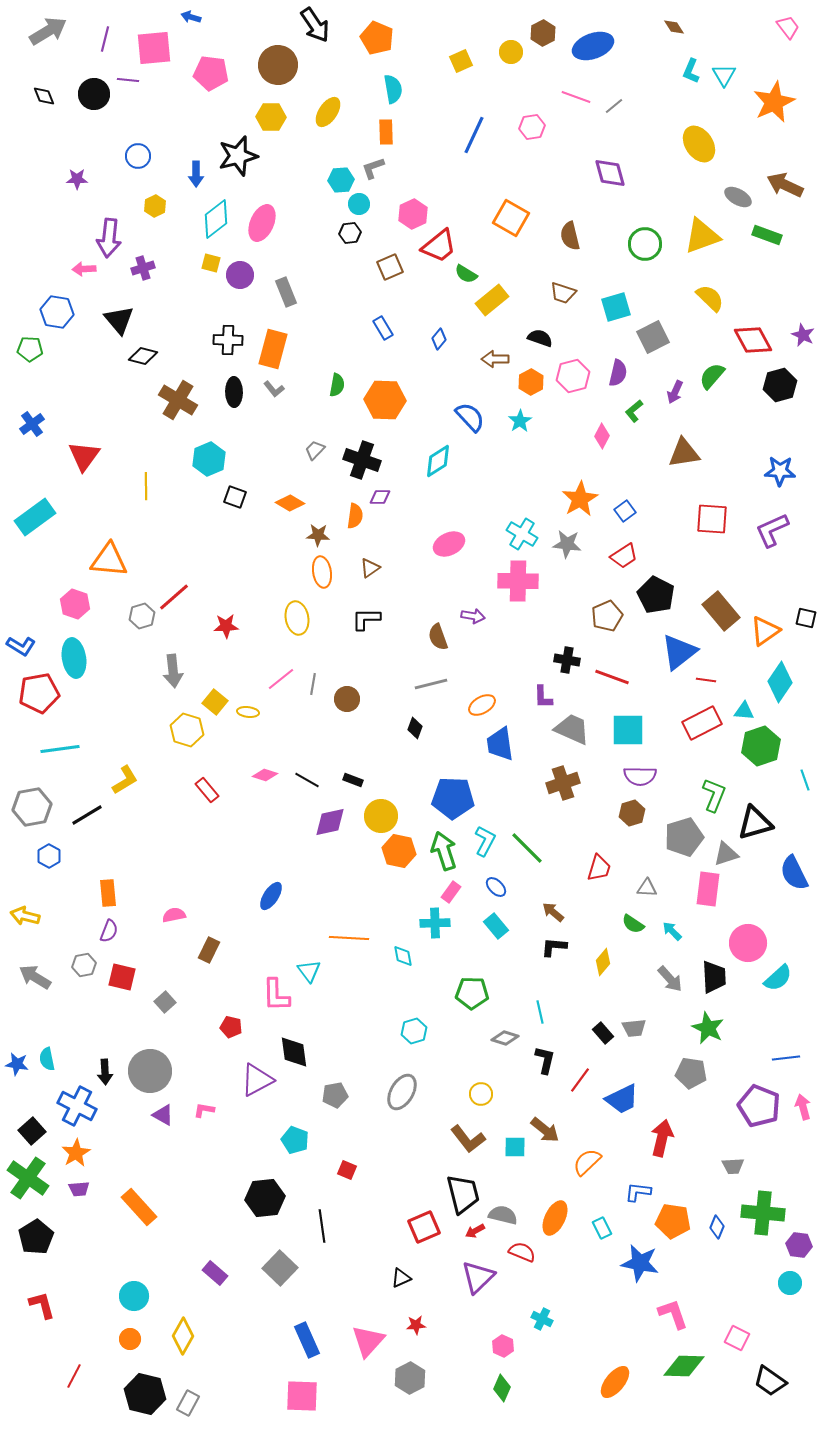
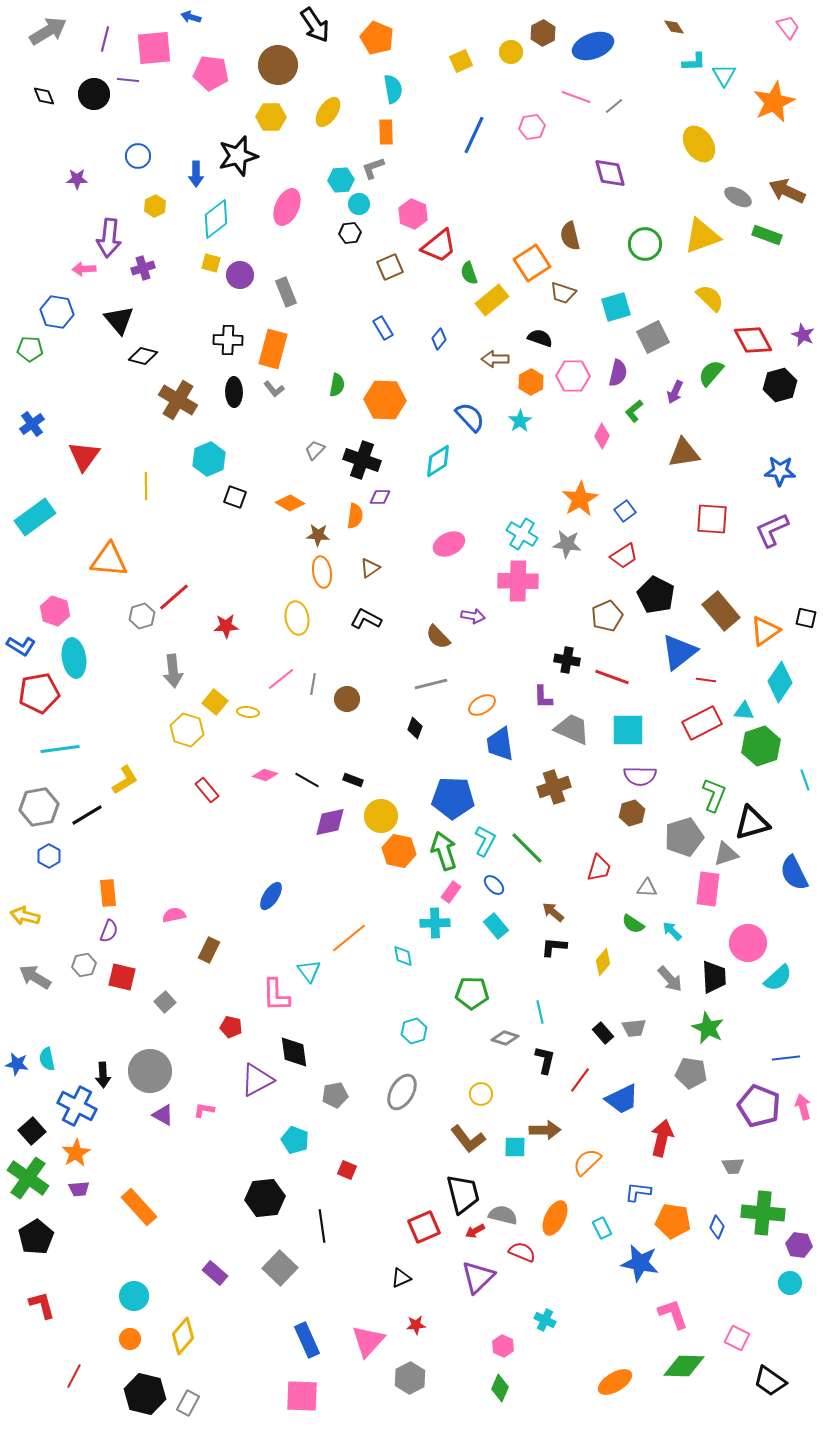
cyan L-shape at (691, 71): moved 3 px right, 9 px up; rotated 115 degrees counterclockwise
brown arrow at (785, 185): moved 2 px right, 6 px down
pink hexagon at (413, 214): rotated 12 degrees counterclockwise
orange square at (511, 218): moved 21 px right, 45 px down; rotated 27 degrees clockwise
pink ellipse at (262, 223): moved 25 px right, 16 px up
green semicircle at (466, 274): moved 3 px right, 1 px up; rotated 40 degrees clockwise
pink hexagon at (573, 376): rotated 16 degrees clockwise
green semicircle at (712, 376): moved 1 px left, 3 px up
pink hexagon at (75, 604): moved 20 px left, 7 px down
black L-shape at (366, 619): rotated 28 degrees clockwise
brown semicircle at (438, 637): rotated 24 degrees counterclockwise
brown cross at (563, 783): moved 9 px left, 4 px down
gray hexagon at (32, 807): moved 7 px right
black triangle at (755, 823): moved 3 px left
blue ellipse at (496, 887): moved 2 px left, 2 px up
orange line at (349, 938): rotated 42 degrees counterclockwise
black arrow at (105, 1072): moved 2 px left, 3 px down
brown arrow at (545, 1130): rotated 40 degrees counterclockwise
cyan cross at (542, 1319): moved 3 px right, 1 px down
yellow diamond at (183, 1336): rotated 12 degrees clockwise
orange ellipse at (615, 1382): rotated 20 degrees clockwise
green diamond at (502, 1388): moved 2 px left
